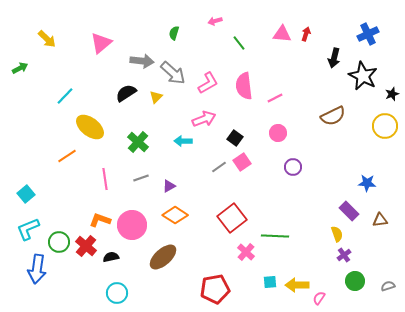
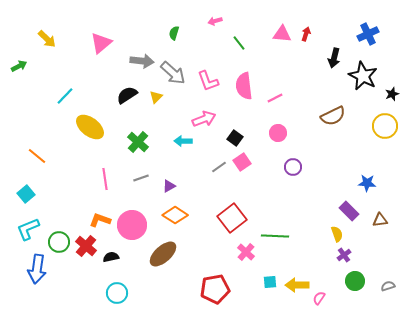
green arrow at (20, 68): moved 1 px left, 2 px up
pink L-shape at (208, 83): moved 2 px up; rotated 100 degrees clockwise
black semicircle at (126, 93): moved 1 px right, 2 px down
orange line at (67, 156): moved 30 px left; rotated 72 degrees clockwise
brown ellipse at (163, 257): moved 3 px up
